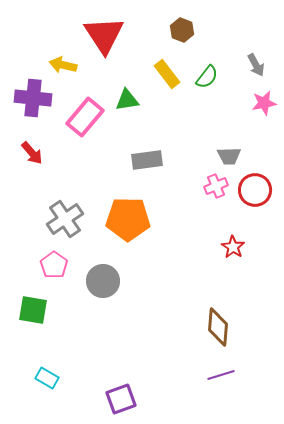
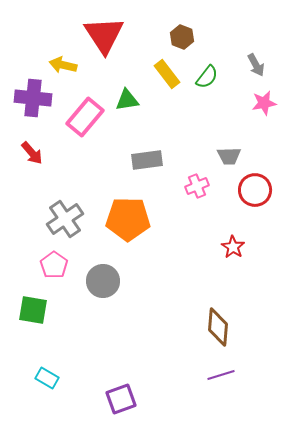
brown hexagon: moved 7 px down
pink cross: moved 19 px left
